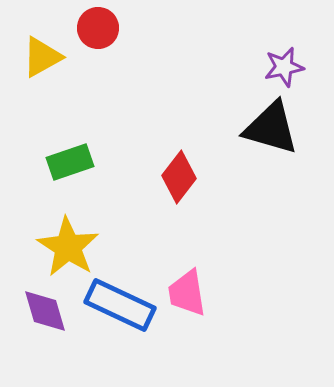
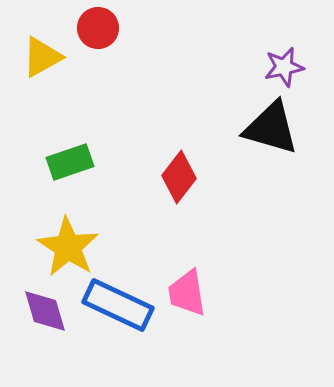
blue rectangle: moved 2 px left
